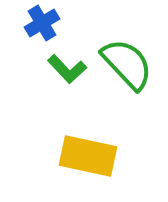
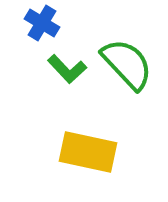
blue cross: rotated 28 degrees counterclockwise
yellow rectangle: moved 4 px up
